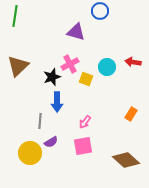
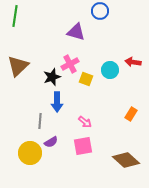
cyan circle: moved 3 px right, 3 px down
pink arrow: rotated 88 degrees counterclockwise
